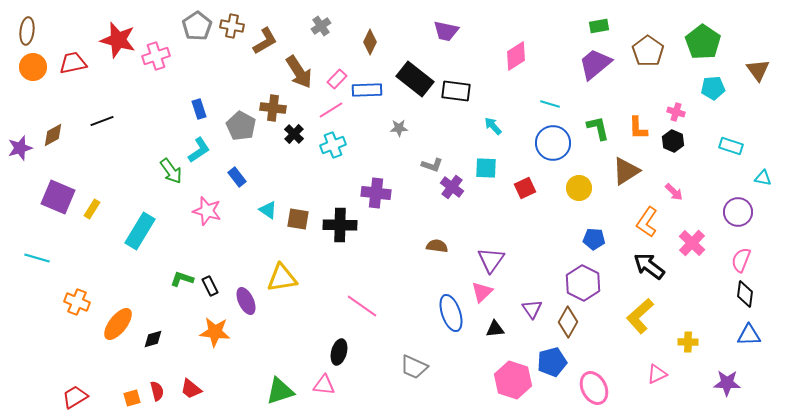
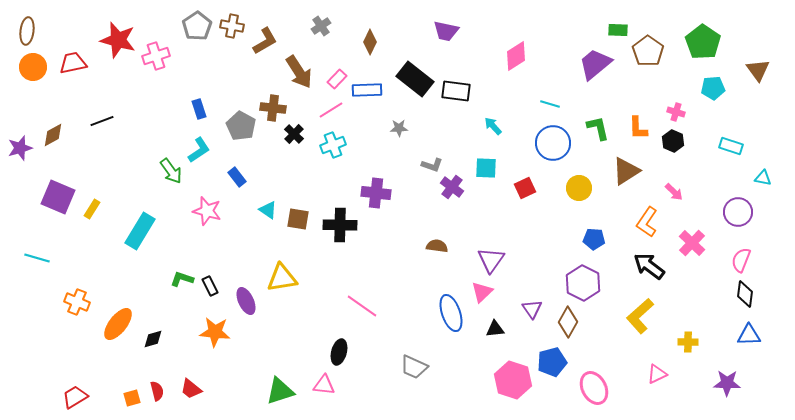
green rectangle at (599, 26): moved 19 px right, 4 px down; rotated 12 degrees clockwise
